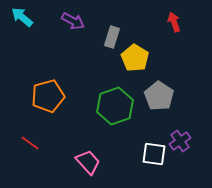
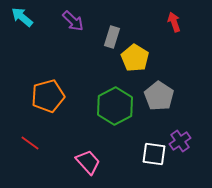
purple arrow: rotated 15 degrees clockwise
green hexagon: rotated 9 degrees counterclockwise
